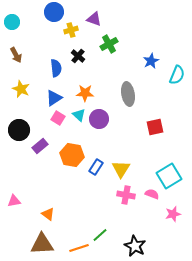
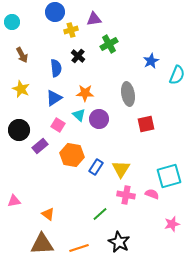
blue circle: moved 1 px right
purple triangle: rotated 28 degrees counterclockwise
brown arrow: moved 6 px right
pink square: moved 7 px down
red square: moved 9 px left, 3 px up
cyan square: rotated 15 degrees clockwise
pink star: moved 1 px left, 10 px down
green line: moved 21 px up
black star: moved 16 px left, 4 px up
